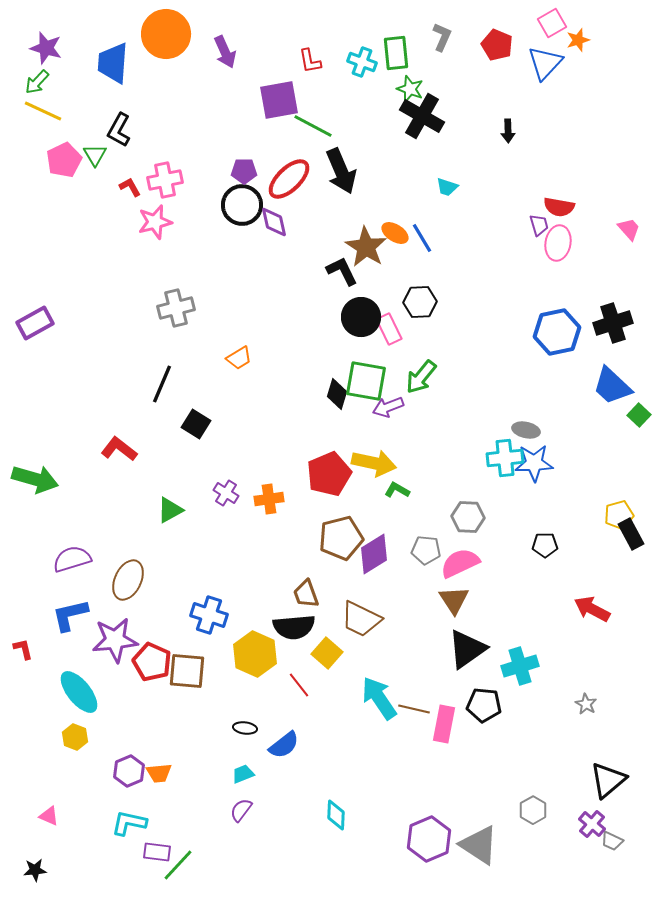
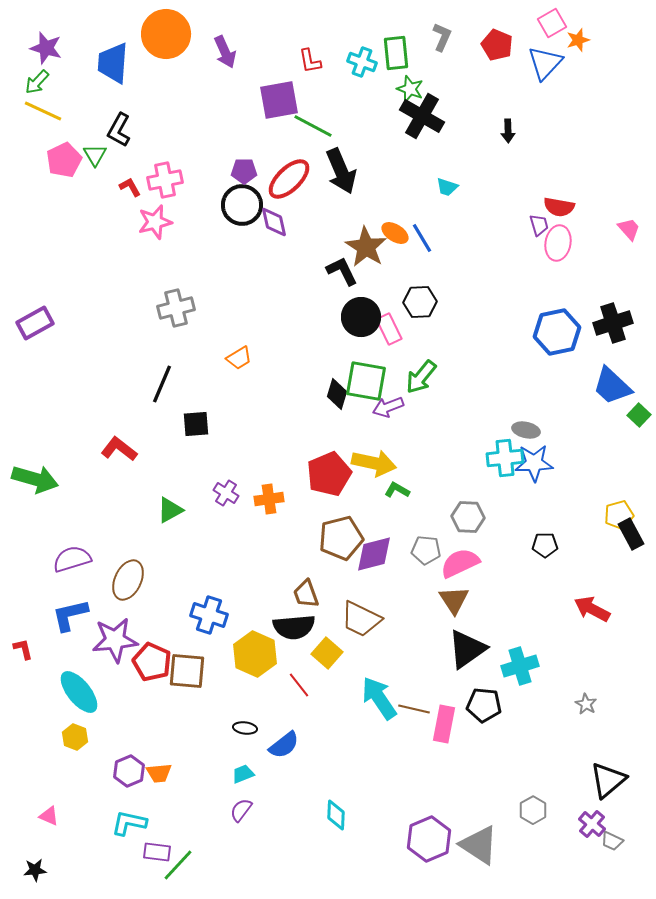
black square at (196, 424): rotated 36 degrees counterclockwise
purple diamond at (374, 554): rotated 18 degrees clockwise
